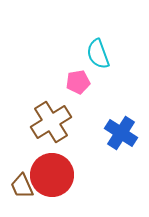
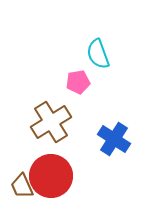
blue cross: moved 7 px left, 6 px down
red circle: moved 1 px left, 1 px down
